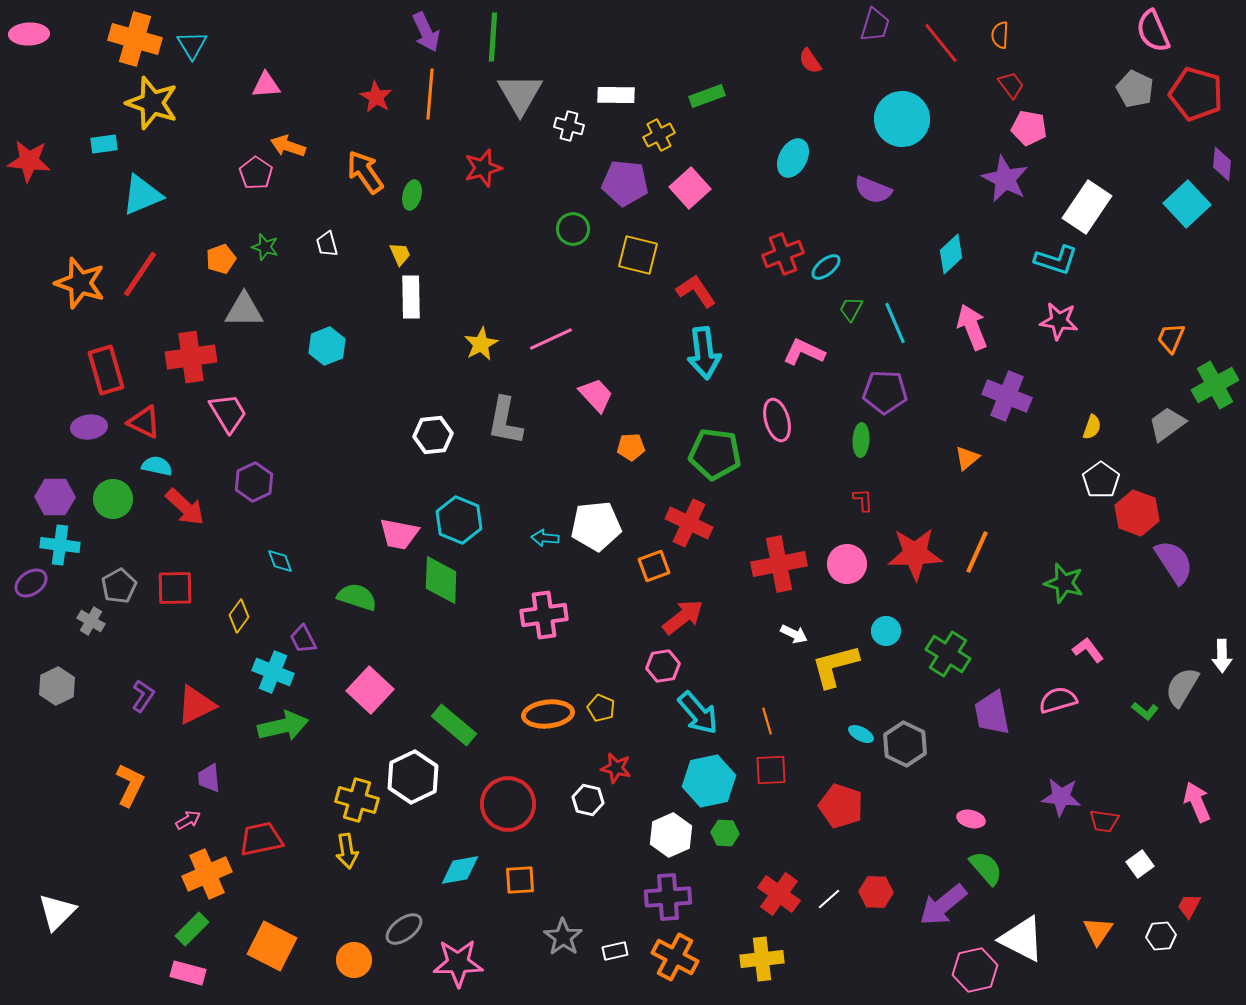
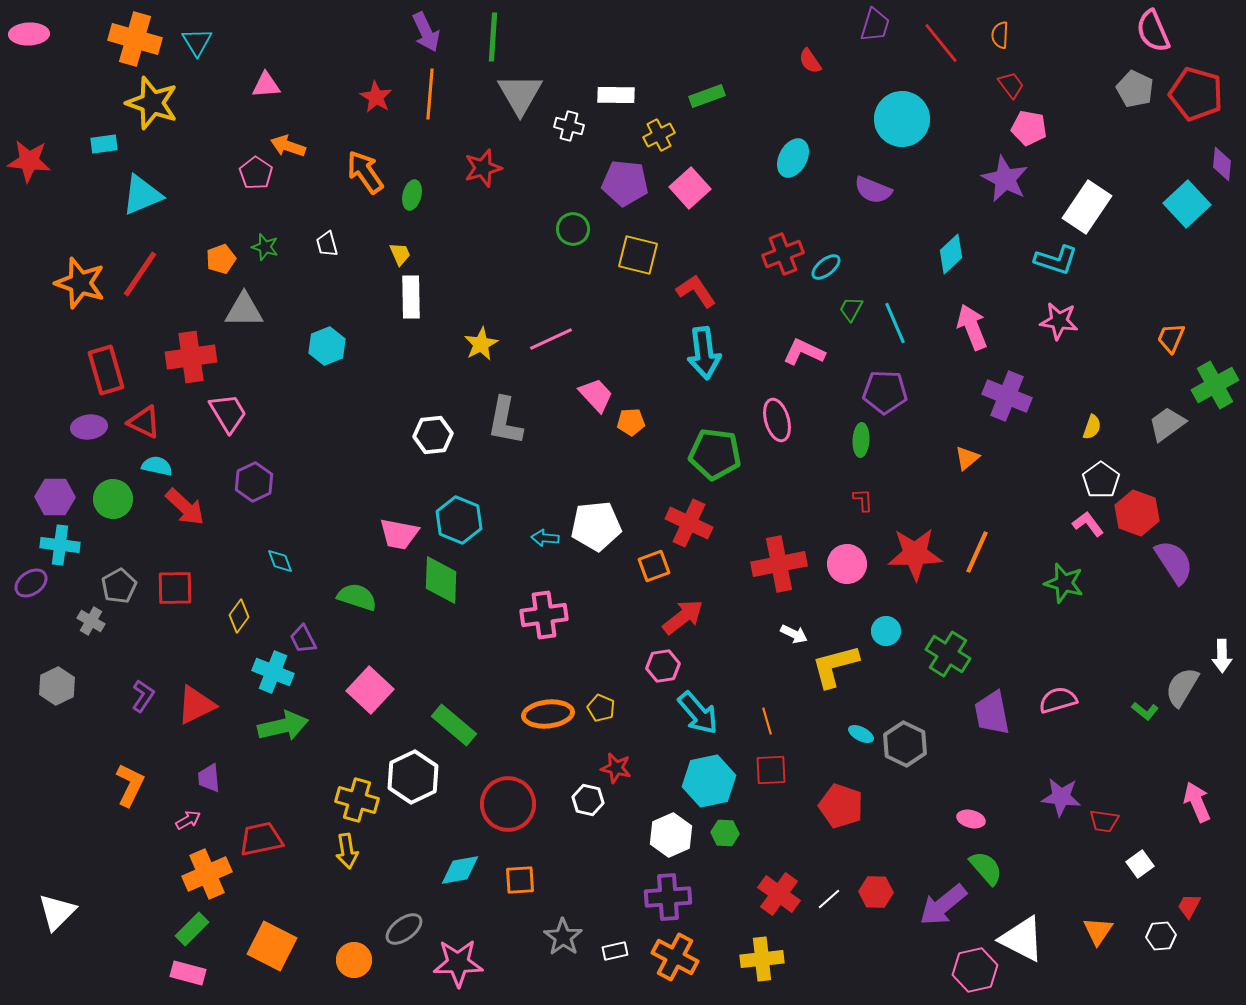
cyan triangle at (192, 45): moved 5 px right, 3 px up
orange pentagon at (631, 447): moved 25 px up
pink L-shape at (1088, 650): moved 126 px up
